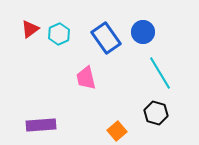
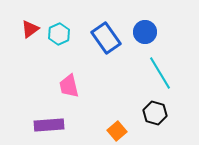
blue circle: moved 2 px right
pink trapezoid: moved 17 px left, 8 px down
black hexagon: moved 1 px left
purple rectangle: moved 8 px right
